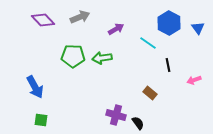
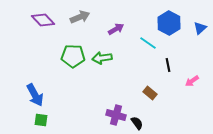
blue triangle: moved 2 px right; rotated 24 degrees clockwise
pink arrow: moved 2 px left, 1 px down; rotated 16 degrees counterclockwise
blue arrow: moved 8 px down
black semicircle: moved 1 px left
